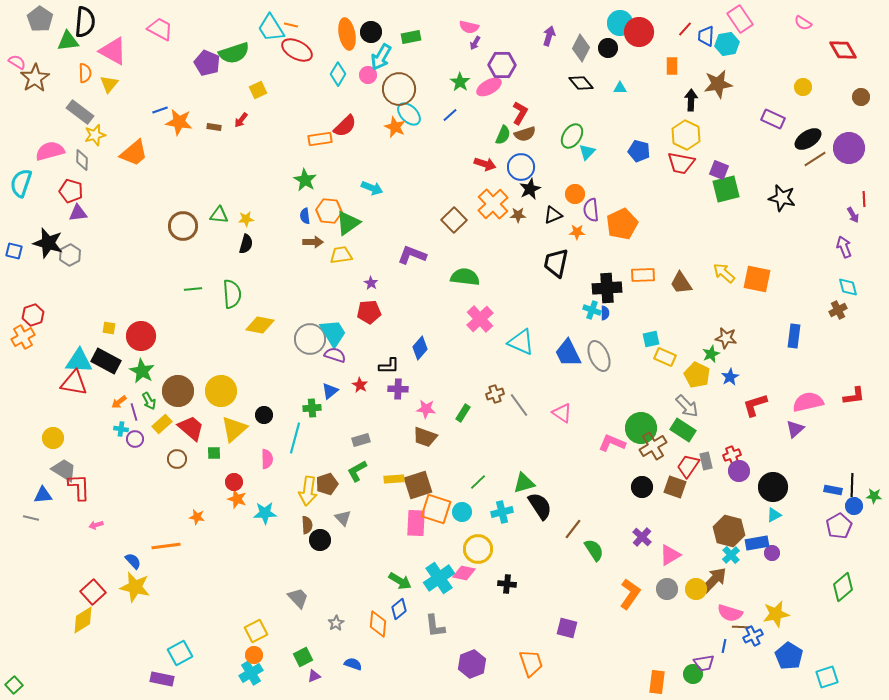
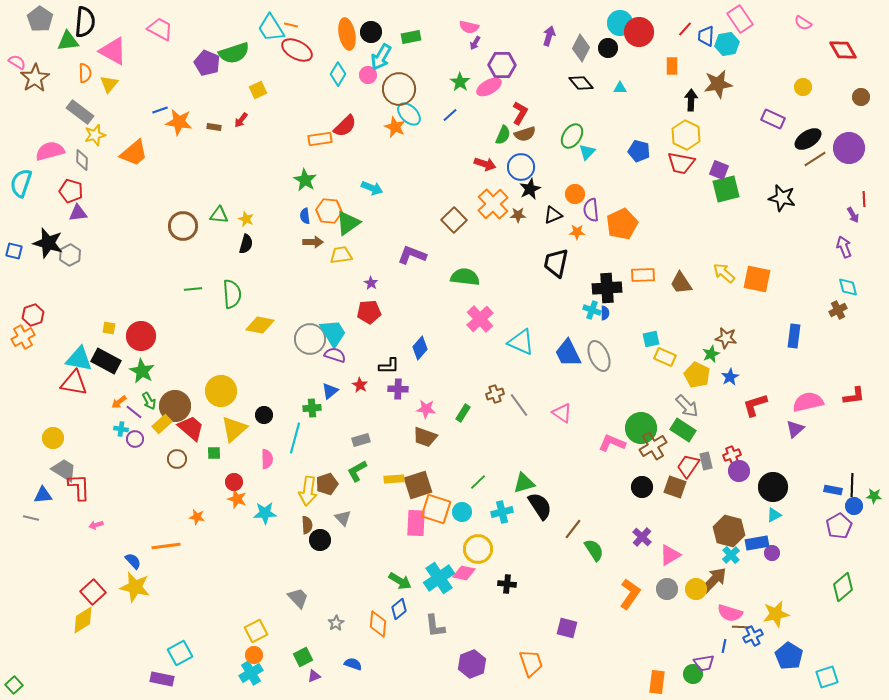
yellow star at (246, 219): rotated 28 degrees clockwise
cyan triangle at (79, 361): moved 2 px up; rotated 8 degrees clockwise
brown circle at (178, 391): moved 3 px left, 15 px down
purple line at (134, 412): rotated 36 degrees counterclockwise
